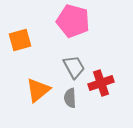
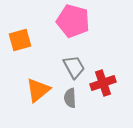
red cross: moved 2 px right
